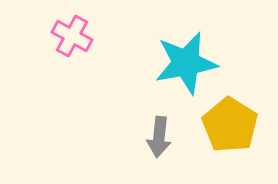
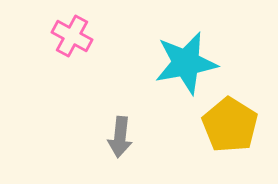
gray arrow: moved 39 px left
